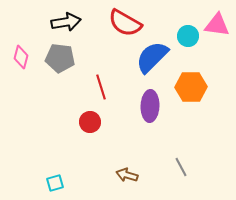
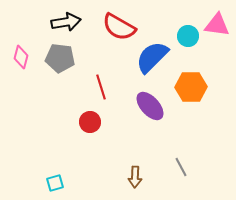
red semicircle: moved 6 px left, 4 px down
purple ellipse: rotated 44 degrees counterclockwise
brown arrow: moved 8 px right, 2 px down; rotated 105 degrees counterclockwise
